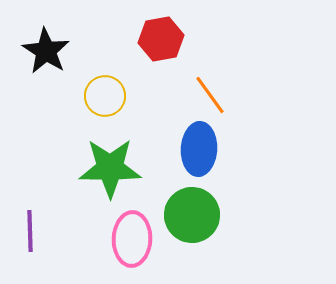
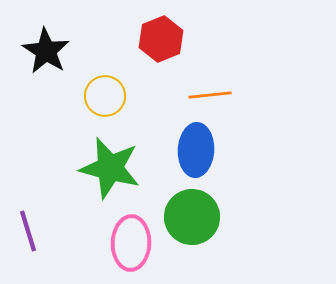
red hexagon: rotated 12 degrees counterclockwise
orange line: rotated 60 degrees counterclockwise
blue ellipse: moved 3 px left, 1 px down
green star: rotated 14 degrees clockwise
green circle: moved 2 px down
purple line: moved 2 px left; rotated 15 degrees counterclockwise
pink ellipse: moved 1 px left, 4 px down
